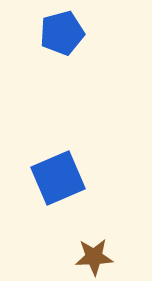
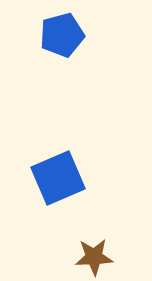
blue pentagon: moved 2 px down
